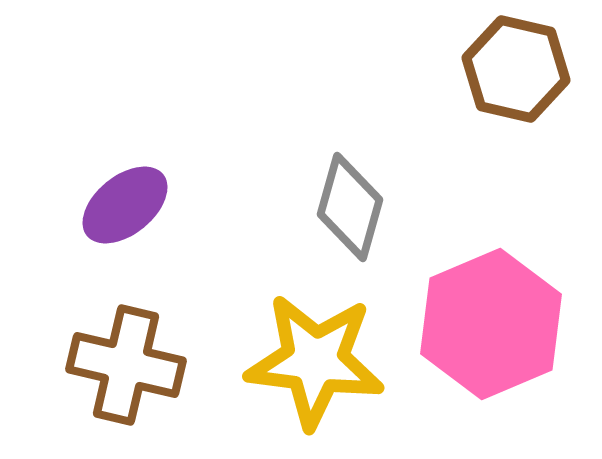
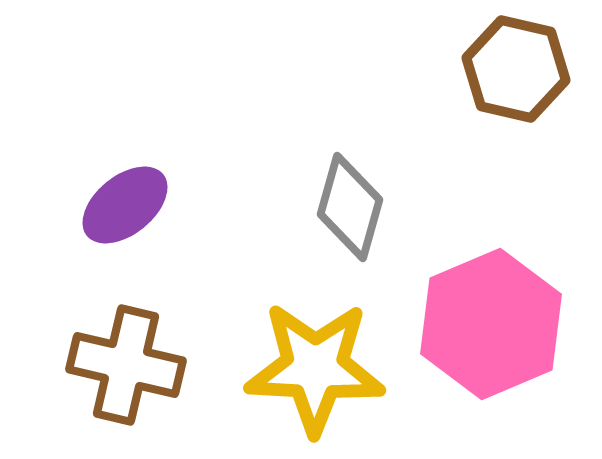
yellow star: moved 7 px down; rotated 4 degrees counterclockwise
